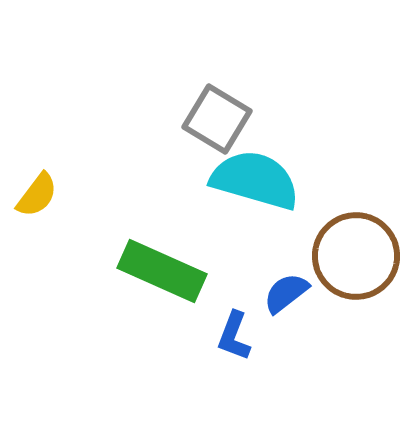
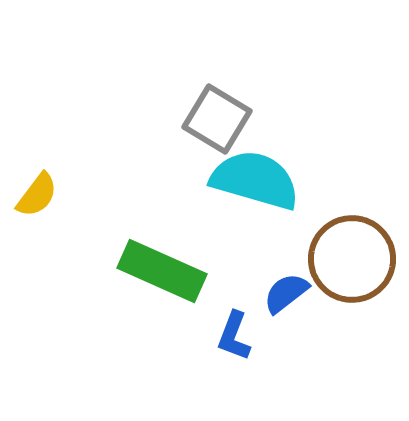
brown circle: moved 4 px left, 3 px down
